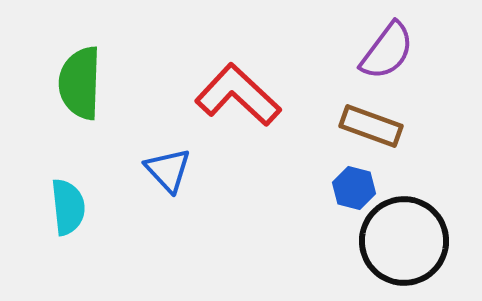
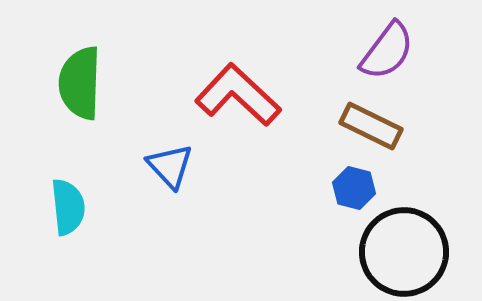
brown rectangle: rotated 6 degrees clockwise
blue triangle: moved 2 px right, 4 px up
black circle: moved 11 px down
